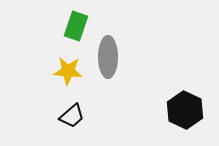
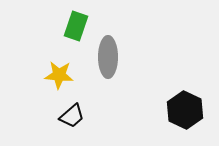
yellow star: moved 9 px left, 4 px down
